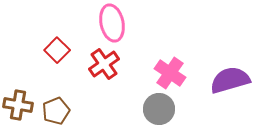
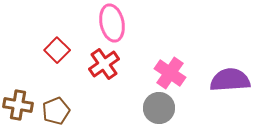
purple semicircle: rotated 12 degrees clockwise
gray circle: moved 1 px up
